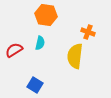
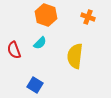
orange hexagon: rotated 10 degrees clockwise
orange cross: moved 15 px up
cyan semicircle: rotated 32 degrees clockwise
red semicircle: rotated 78 degrees counterclockwise
